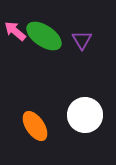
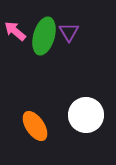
green ellipse: rotated 72 degrees clockwise
purple triangle: moved 13 px left, 8 px up
white circle: moved 1 px right
